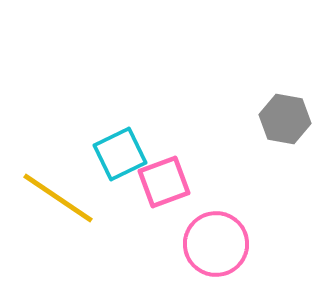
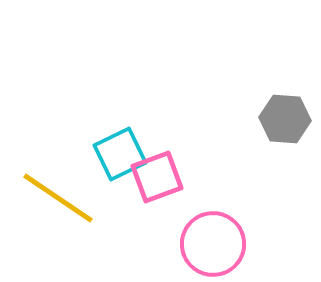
gray hexagon: rotated 6 degrees counterclockwise
pink square: moved 7 px left, 5 px up
pink circle: moved 3 px left
